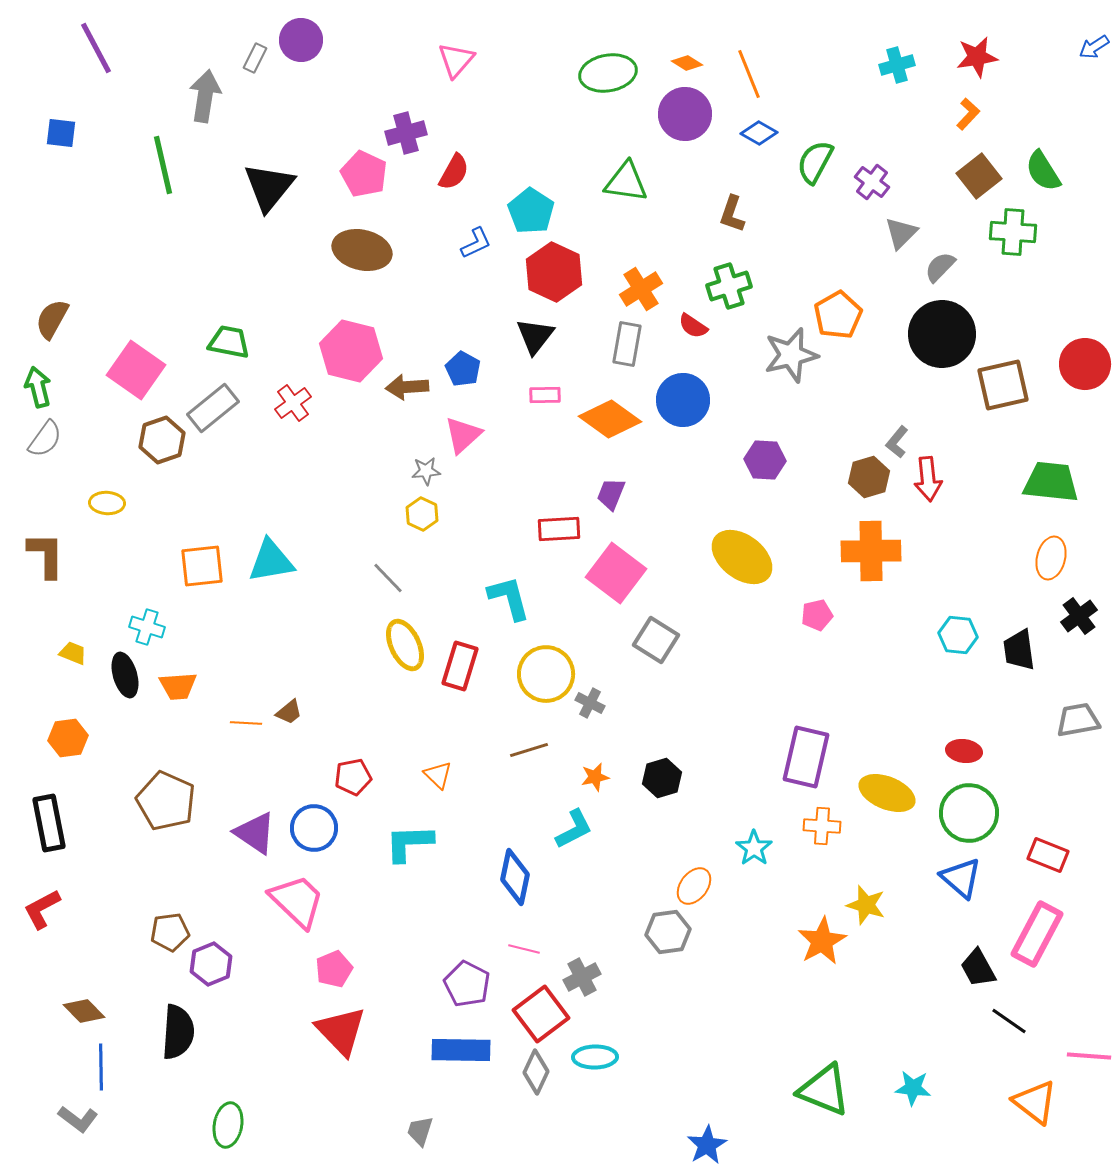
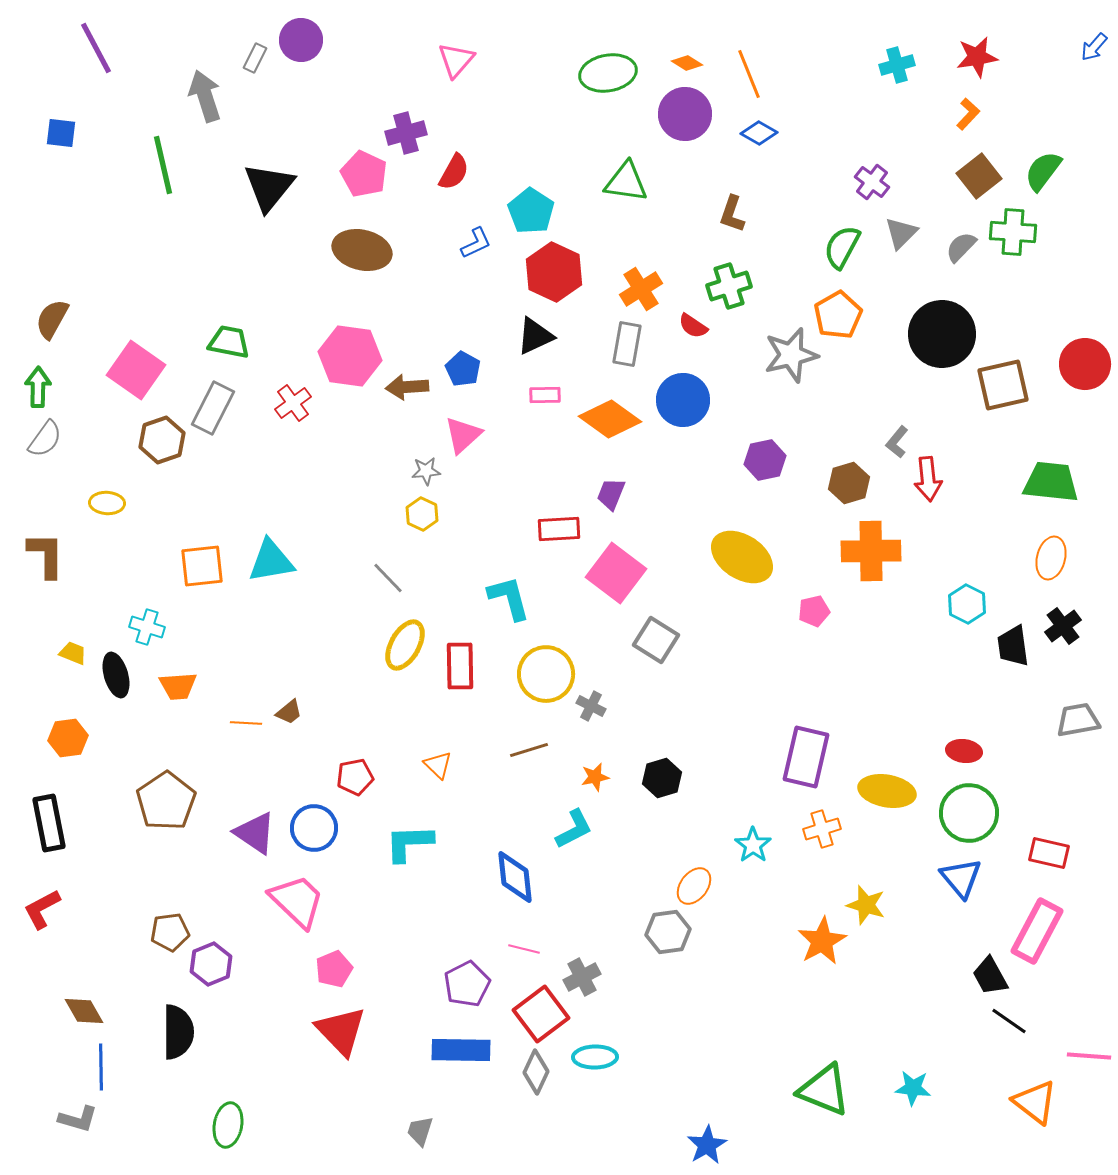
blue arrow at (1094, 47): rotated 16 degrees counterclockwise
gray arrow at (205, 96): rotated 27 degrees counterclockwise
green semicircle at (815, 162): moved 27 px right, 85 px down
green semicircle at (1043, 171): rotated 69 degrees clockwise
gray semicircle at (940, 267): moved 21 px right, 20 px up
black triangle at (535, 336): rotated 27 degrees clockwise
pink hexagon at (351, 351): moved 1 px left, 5 px down; rotated 6 degrees counterclockwise
green arrow at (38, 387): rotated 15 degrees clockwise
gray rectangle at (213, 408): rotated 24 degrees counterclockwise
purple hexagon at (765, 460): rotated 15 degrees counterclockwise
brown hexagon at (869, 477): moved 20 px left, 6 px down
yellow ellipse at (742, 557): rotated 4 degrees counterclockwise
pink pentagon at (817, 615): moved 3 px left, 4 px up
black cross at (1079, 616): moved 16 px left, 10 px down
cyan hexagon at (958, 635): moved 9 px right, 31 px up; rotated 21 degrees clockwise
yellow ellipse at (405, 645): rotated 54 degrees clockwise
black trapezoid at (1019, 650): moved 6 px left, 4 px up
red rectangle at (460, 666): rotated 18 degrees counterclockwise
black ellipse at (125, 675): moved 9 px left
gray cross at (590, 703): moved 1 px right, 3 px down
orange triangle at (438, 775): moved 10 px up
red pentagon at (353, 777): moved 2 px right
yellow ellipse at (887, 793): moved 2 px up; rotated 12 degrees counterclockwise
brown pentagon at (166, 801): rotated 14 degrees clockwise
orange cross at (822, 826): moved 3 px down; rotated 21 degrees counterclockwise
cyan star at (754, 848): moved 1 px left, 3 px up
red rectangle at (1048, 855): moved 1 px right, 2 px up; rotated 9 degrees counterclockwise
blue diamond at (515, 877): rotated 18 degrees counterclockwise
blue triangle at (961, 878): rotated 9 degrees clockwise
pink rectangle at (1037, 934): moved 3 px up
black trapezoid at (978, 968): moved 12 px right, 8 px down
purple pentagon at (467, 984): rotated 18 degrees clockwise
brown diamond at (84, 1011): rotated 15 degrees clockwise
black semicircle at (178, 1032): rotated 4 degrees counterclockwise
gray L-shape at (78, 1119): rotated 21 degrees counterclockwise
